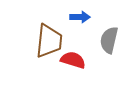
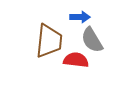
gray semicircle: moved 17 px left; rotated 44 degrees counterclockwise
red semicircle: moved 3 px right; rotated 10 degrees counterclockwise
